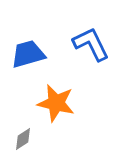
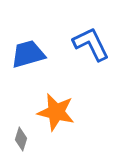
orange star: moved 9 px down
gray diamond: moved 2 px left; rotated 40 degrees counterclockwise
